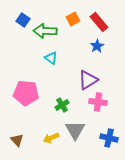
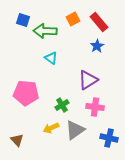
blue square: rotated 16 degrees counterclockwise
pink cross: moved 3 px left, 5 px down
gray triangle: rotated 25 degrees clockwise
yellow arrow: moved 10 px up
